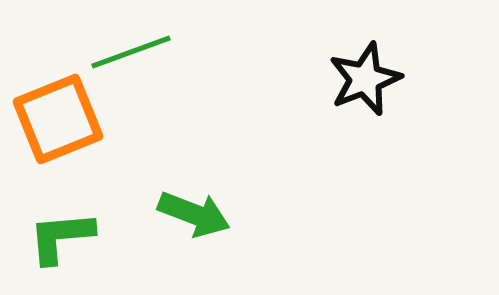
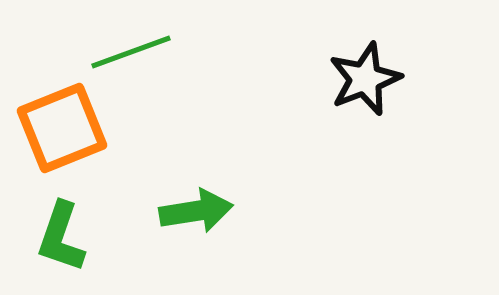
orange square: moved 4 px right, 9 px down
green arrow: moved 2 px right, 3 px up; rotated 30 degrees counterclockwise
green L-shape: rotated 66 degrees counterclockwise
